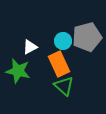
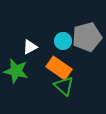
orange rectangle: moved 4 px down; rotated 30 degrees counterclockwise
green star: moved 2 px left
